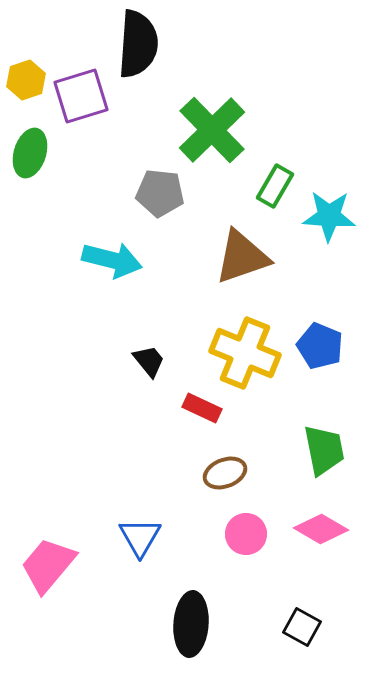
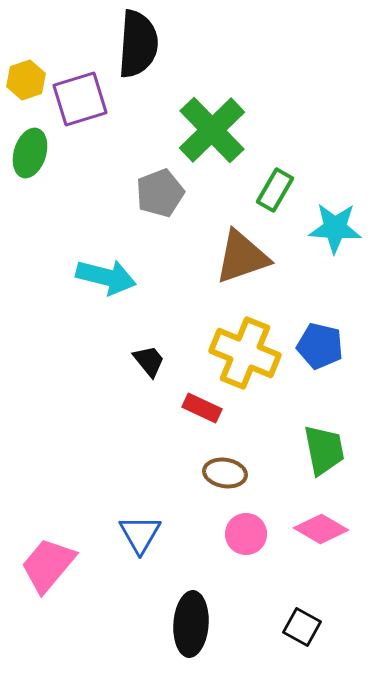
purple square: moved 1 px left, 3 px down
green rectangle: moved 4 px down
gray pentagon: rotated 27 degrees counterclockwise
cyan star: moved 6 px right, 12 px down
cyan arrow: moved 6 px left, 17 px down
blue pentagon: rotated 9 degrees counterclockwise
brown ellipse: rotated 30 degrees clockwise
blue triangle: moved 3 px up
